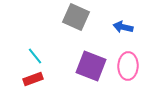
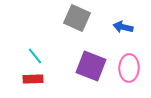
gray square: moved 1 px right, 1 px down
pink ellipse: moved 1 px right, 2 px down
red rectangle: rotated 18 degrees clockwise
